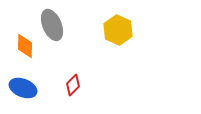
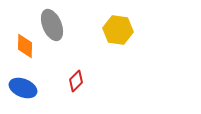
yellow hexagon: rotated 16 degrees counterclockwise
red diamond: moved 3 px right, 4 px up
